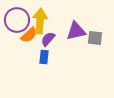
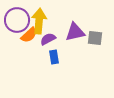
yellow arrow: moved 1 px left
purple triangle: moved 1 px left, 1 px down
purple semicircle: rotated 21 degrees clockwise
blue rectangle: moved 10 px right; rotated 16 degrees counterclockwise
